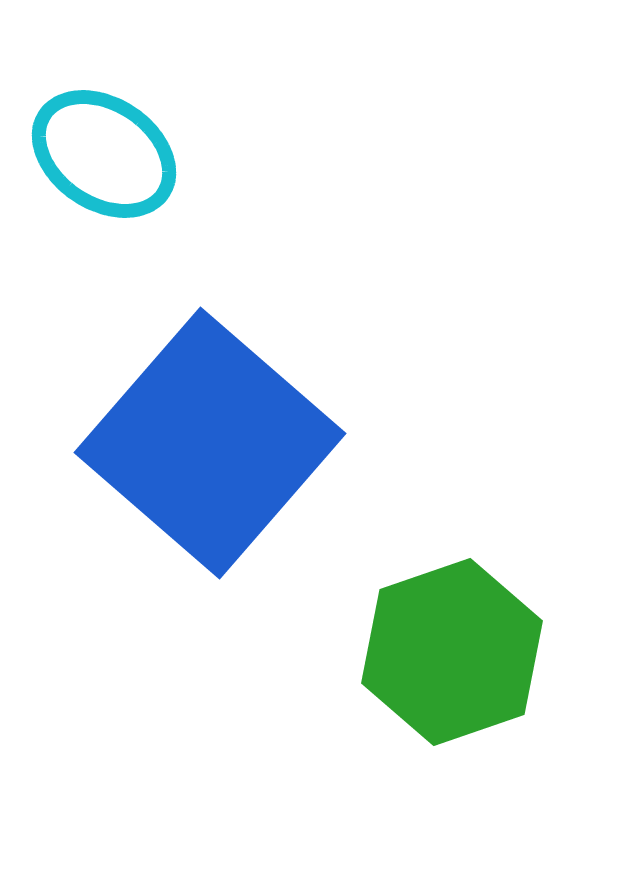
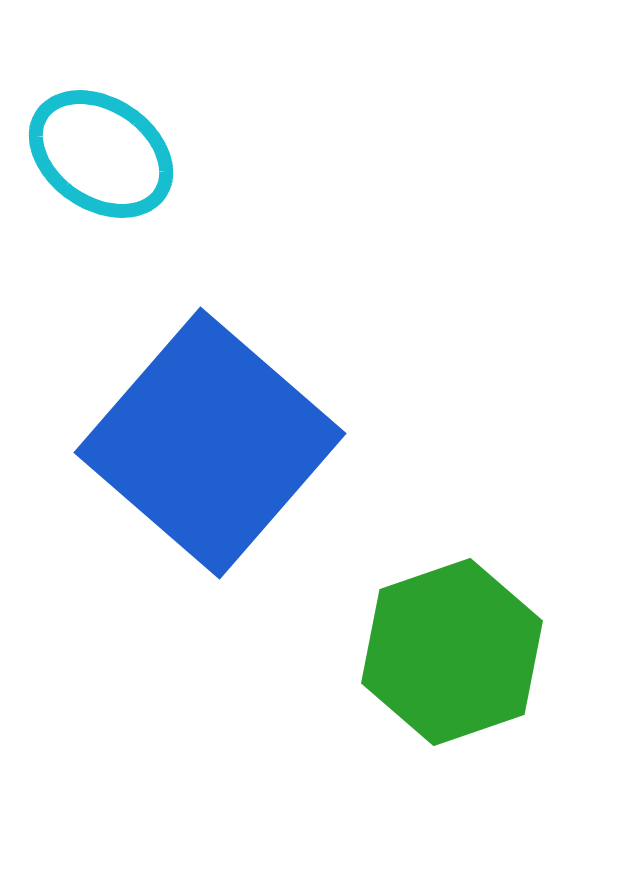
cyan ellipse: moved 3 px left
